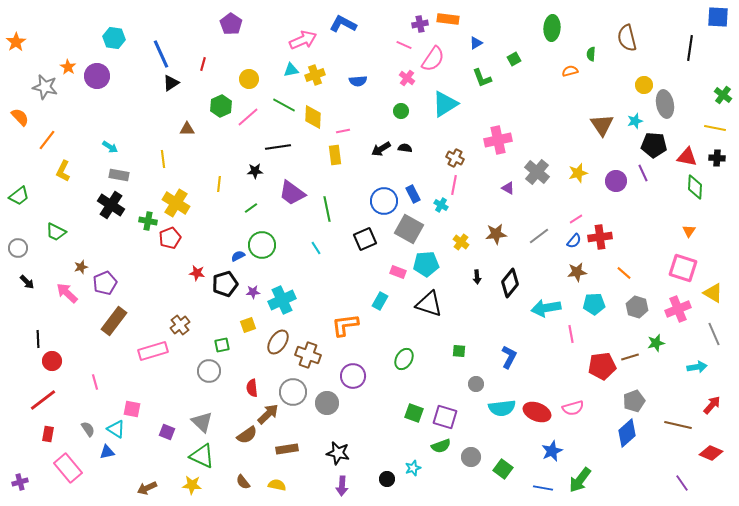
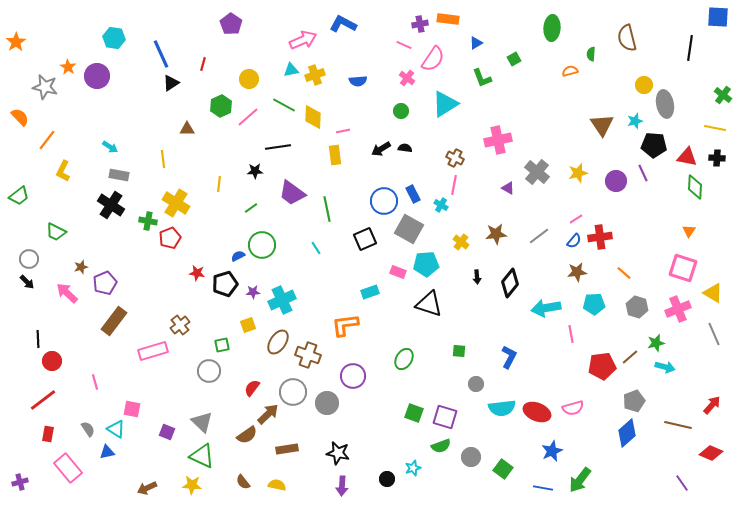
gray circle at (18, 248): moved 11 px right, 11 px down
cyan rectangle at (380, 301): moved 10 px left, 9 px up; rotated 42 degrees clockwise
brown line at (630, 357): rotated 24 degrees counterclockwise
cyan arrow at (697, 367): moved 32 px left; rotated 24 degrees clockwise
red semicircle at (252, 388): rotated 42 degrees clockwise
